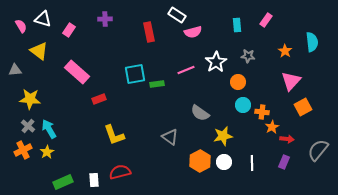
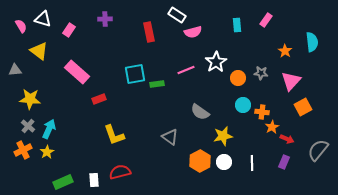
gray star at (248, 56): moved 13 px right, 17 px down
orange circle at (238, 82): moved 4 px up
gray semicircle at (200, 113): moved 1 px up
cyan arrow at (49, 129): rotated 54 degrees clockwise
red arrow at (287, 139): rotated 16 degrees clockwise
